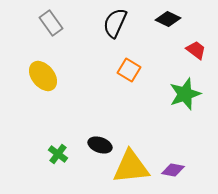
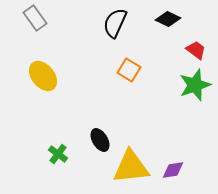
gray rectangle: moved 16 px left, 5 px up
green star: moved 10 px right, 9 px up
black ellipse: moved 5 px up; rotated 40 degrees clockwise
purple diamond: rotated 20 degrees counterclockwise
